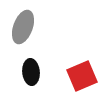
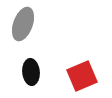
gray ellipse: moved 3 px up
